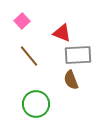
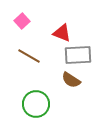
brown line: rotated 20 degrees counterclockwise
brown semicircle: rotated 36 degrees counterclockwise
